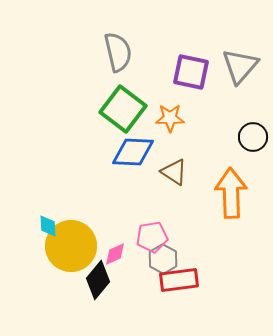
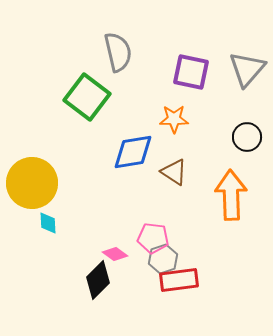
gray triangle: moved 7 px right, 3 px down
green square: moved 36 px left, 12 px up
orange star: moved 4 px right, 1 px down
black circle: moved 6 px left
blue diamond: rotated 12 degrees counterclockwise
orange arrow: moved 2 px down
cyan diamond: moved 3 px up
pink pentagon: moved 1 px right, 1 px down; rotated 16 degrees clockwise
yellow circle: moved 39 px left, 63 px up
pink diamond: rotated 60 degrees clockwise
gray hexagon: rotated 12 degrees clockwise
black diamond: rotated 6 degrees clockwise
